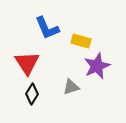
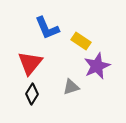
yellow rectangle: rotated 18 degrees clockwise
red triangle: moved 3 px right; rotated 12 degrees clockwise
